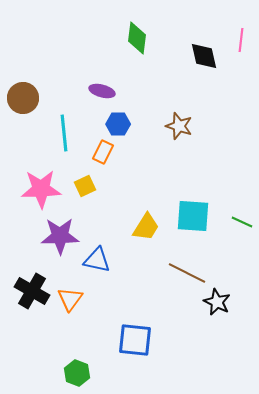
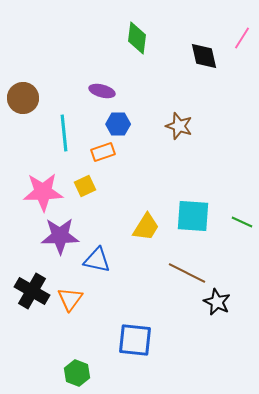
pink line: moved 1 px right, 2 px up; rotated 25 degrees clockwise
orange rectangle: rotated 45 degrees clockwise
pink star: moved 2 px right, 3 px down
